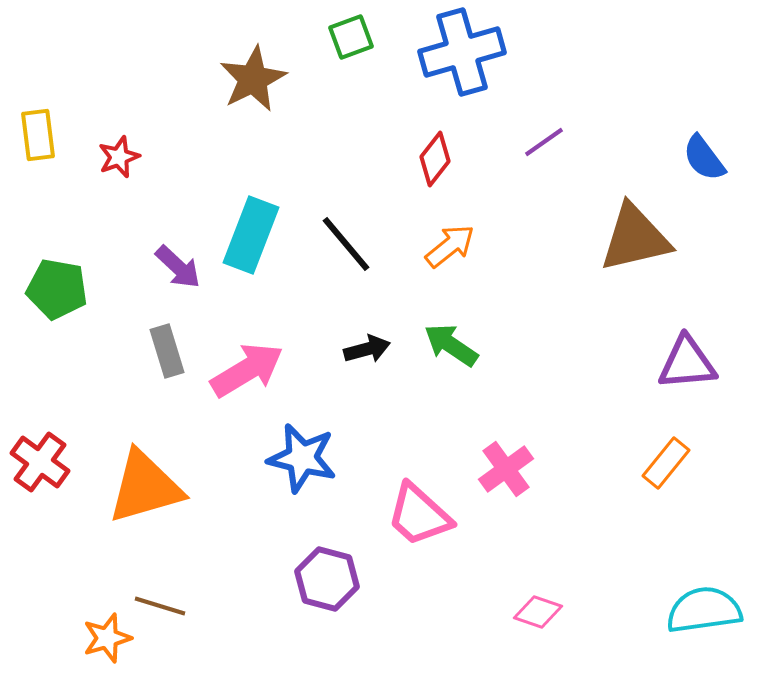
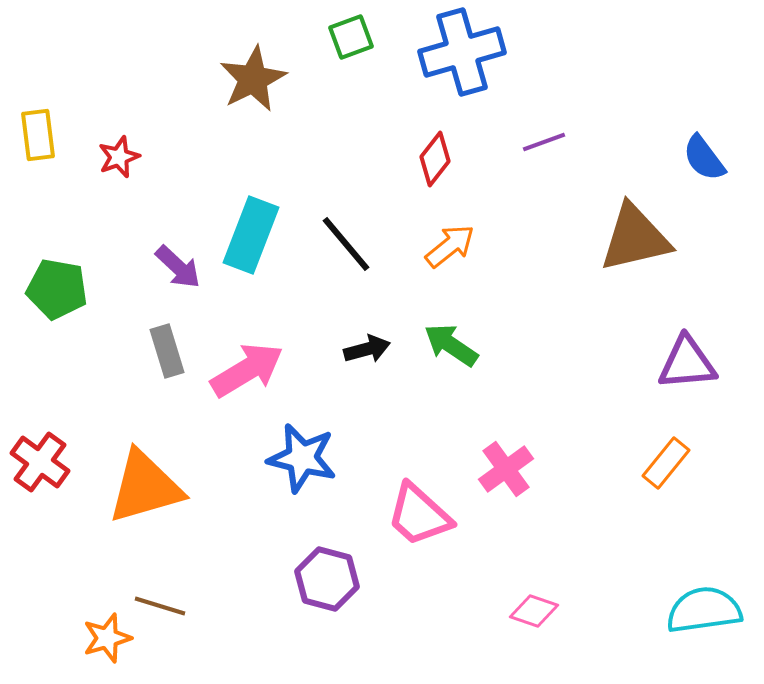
purple line: rotated 15 degrees clockwise
pink diamond: moved 4 px left, 1 px up
